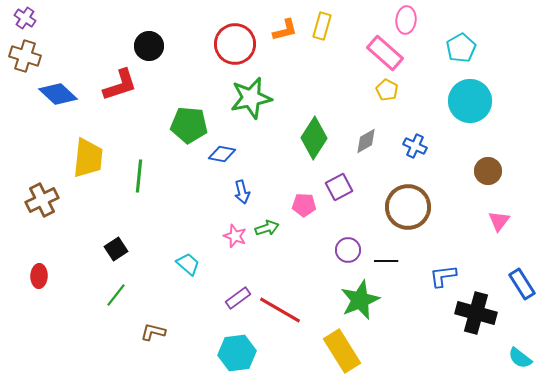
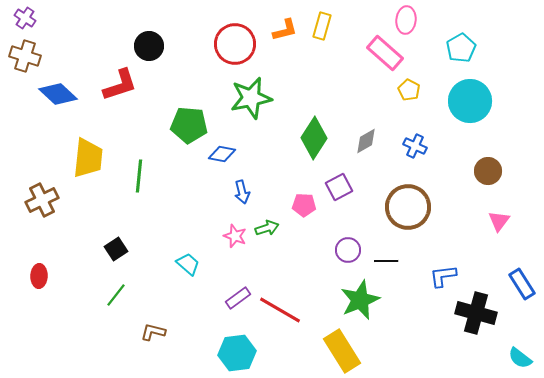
yellow pentagon at (387, 90): moved 22 px right
